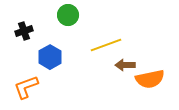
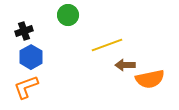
yellow line: moved 1 px right
blue hexagon: moved 19 px left
